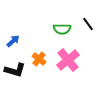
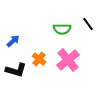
black L-shape: moved 1 px right
